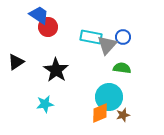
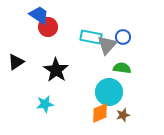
cyan circle: moved 5 px up
